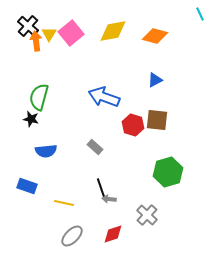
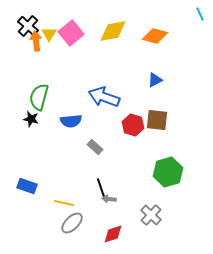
blue semicircle: moved 25 px right, 30 px up
gray cross: moved 4 px right
gray ellipse: moved 13 px up
